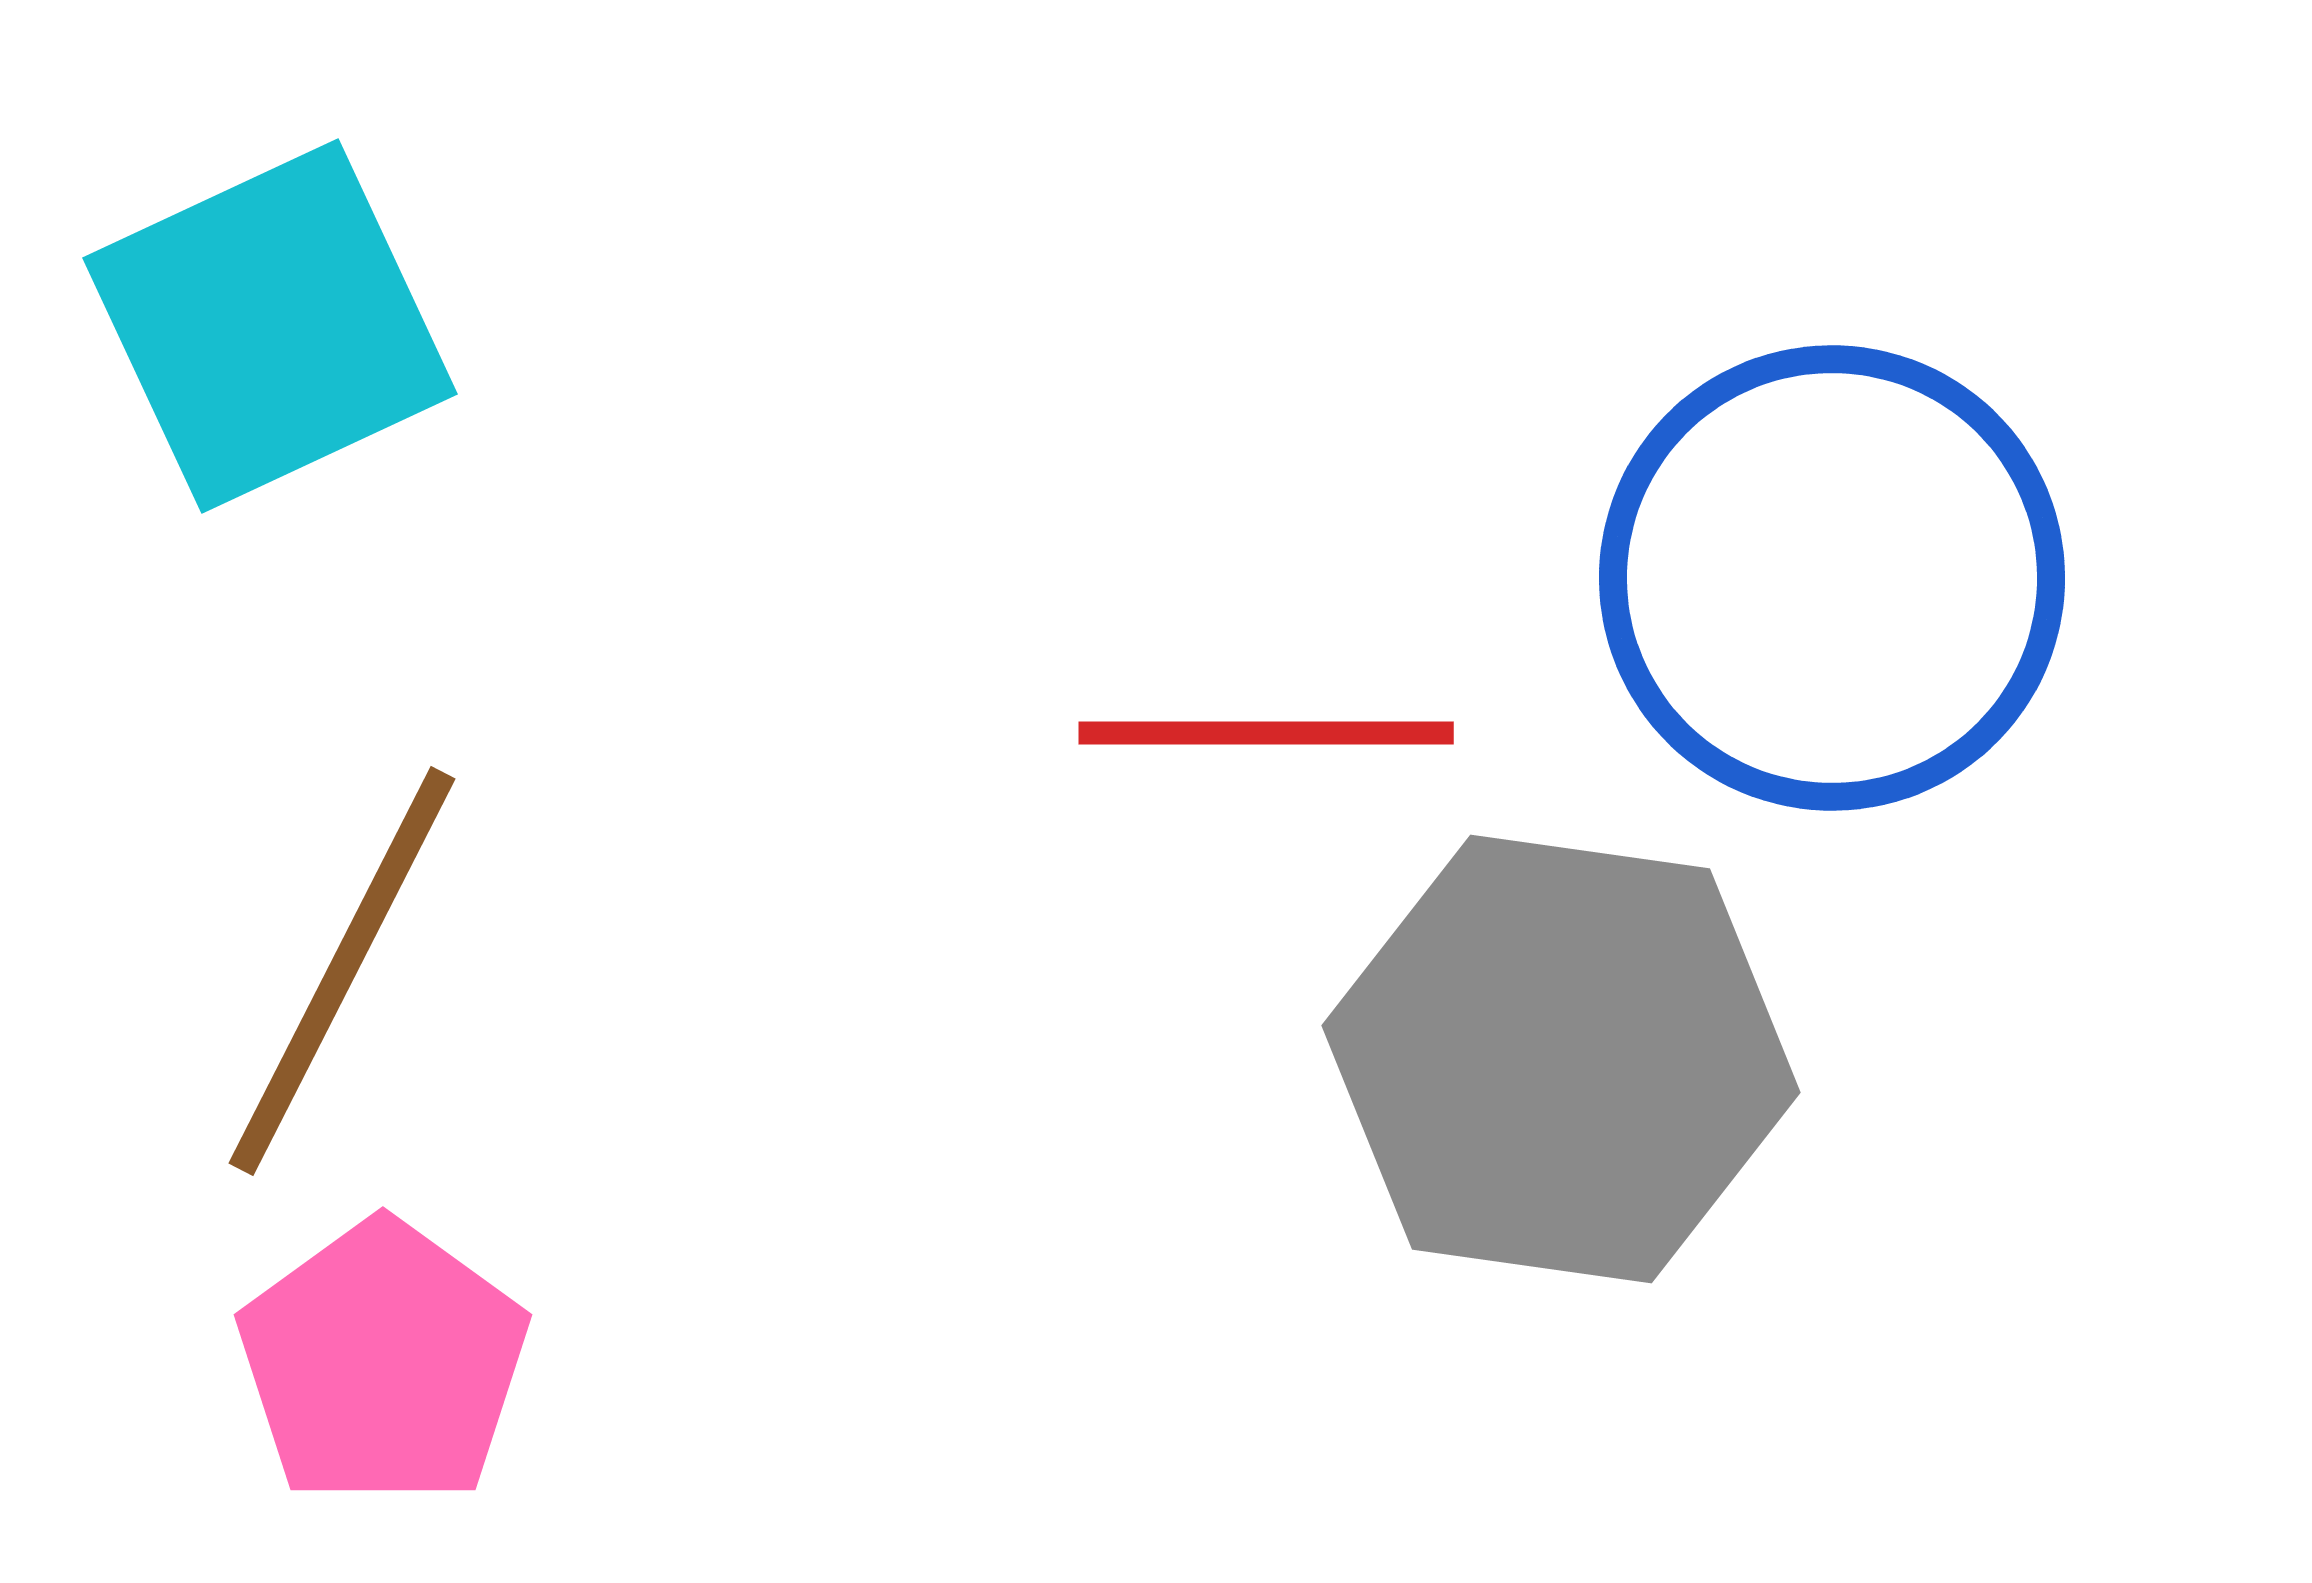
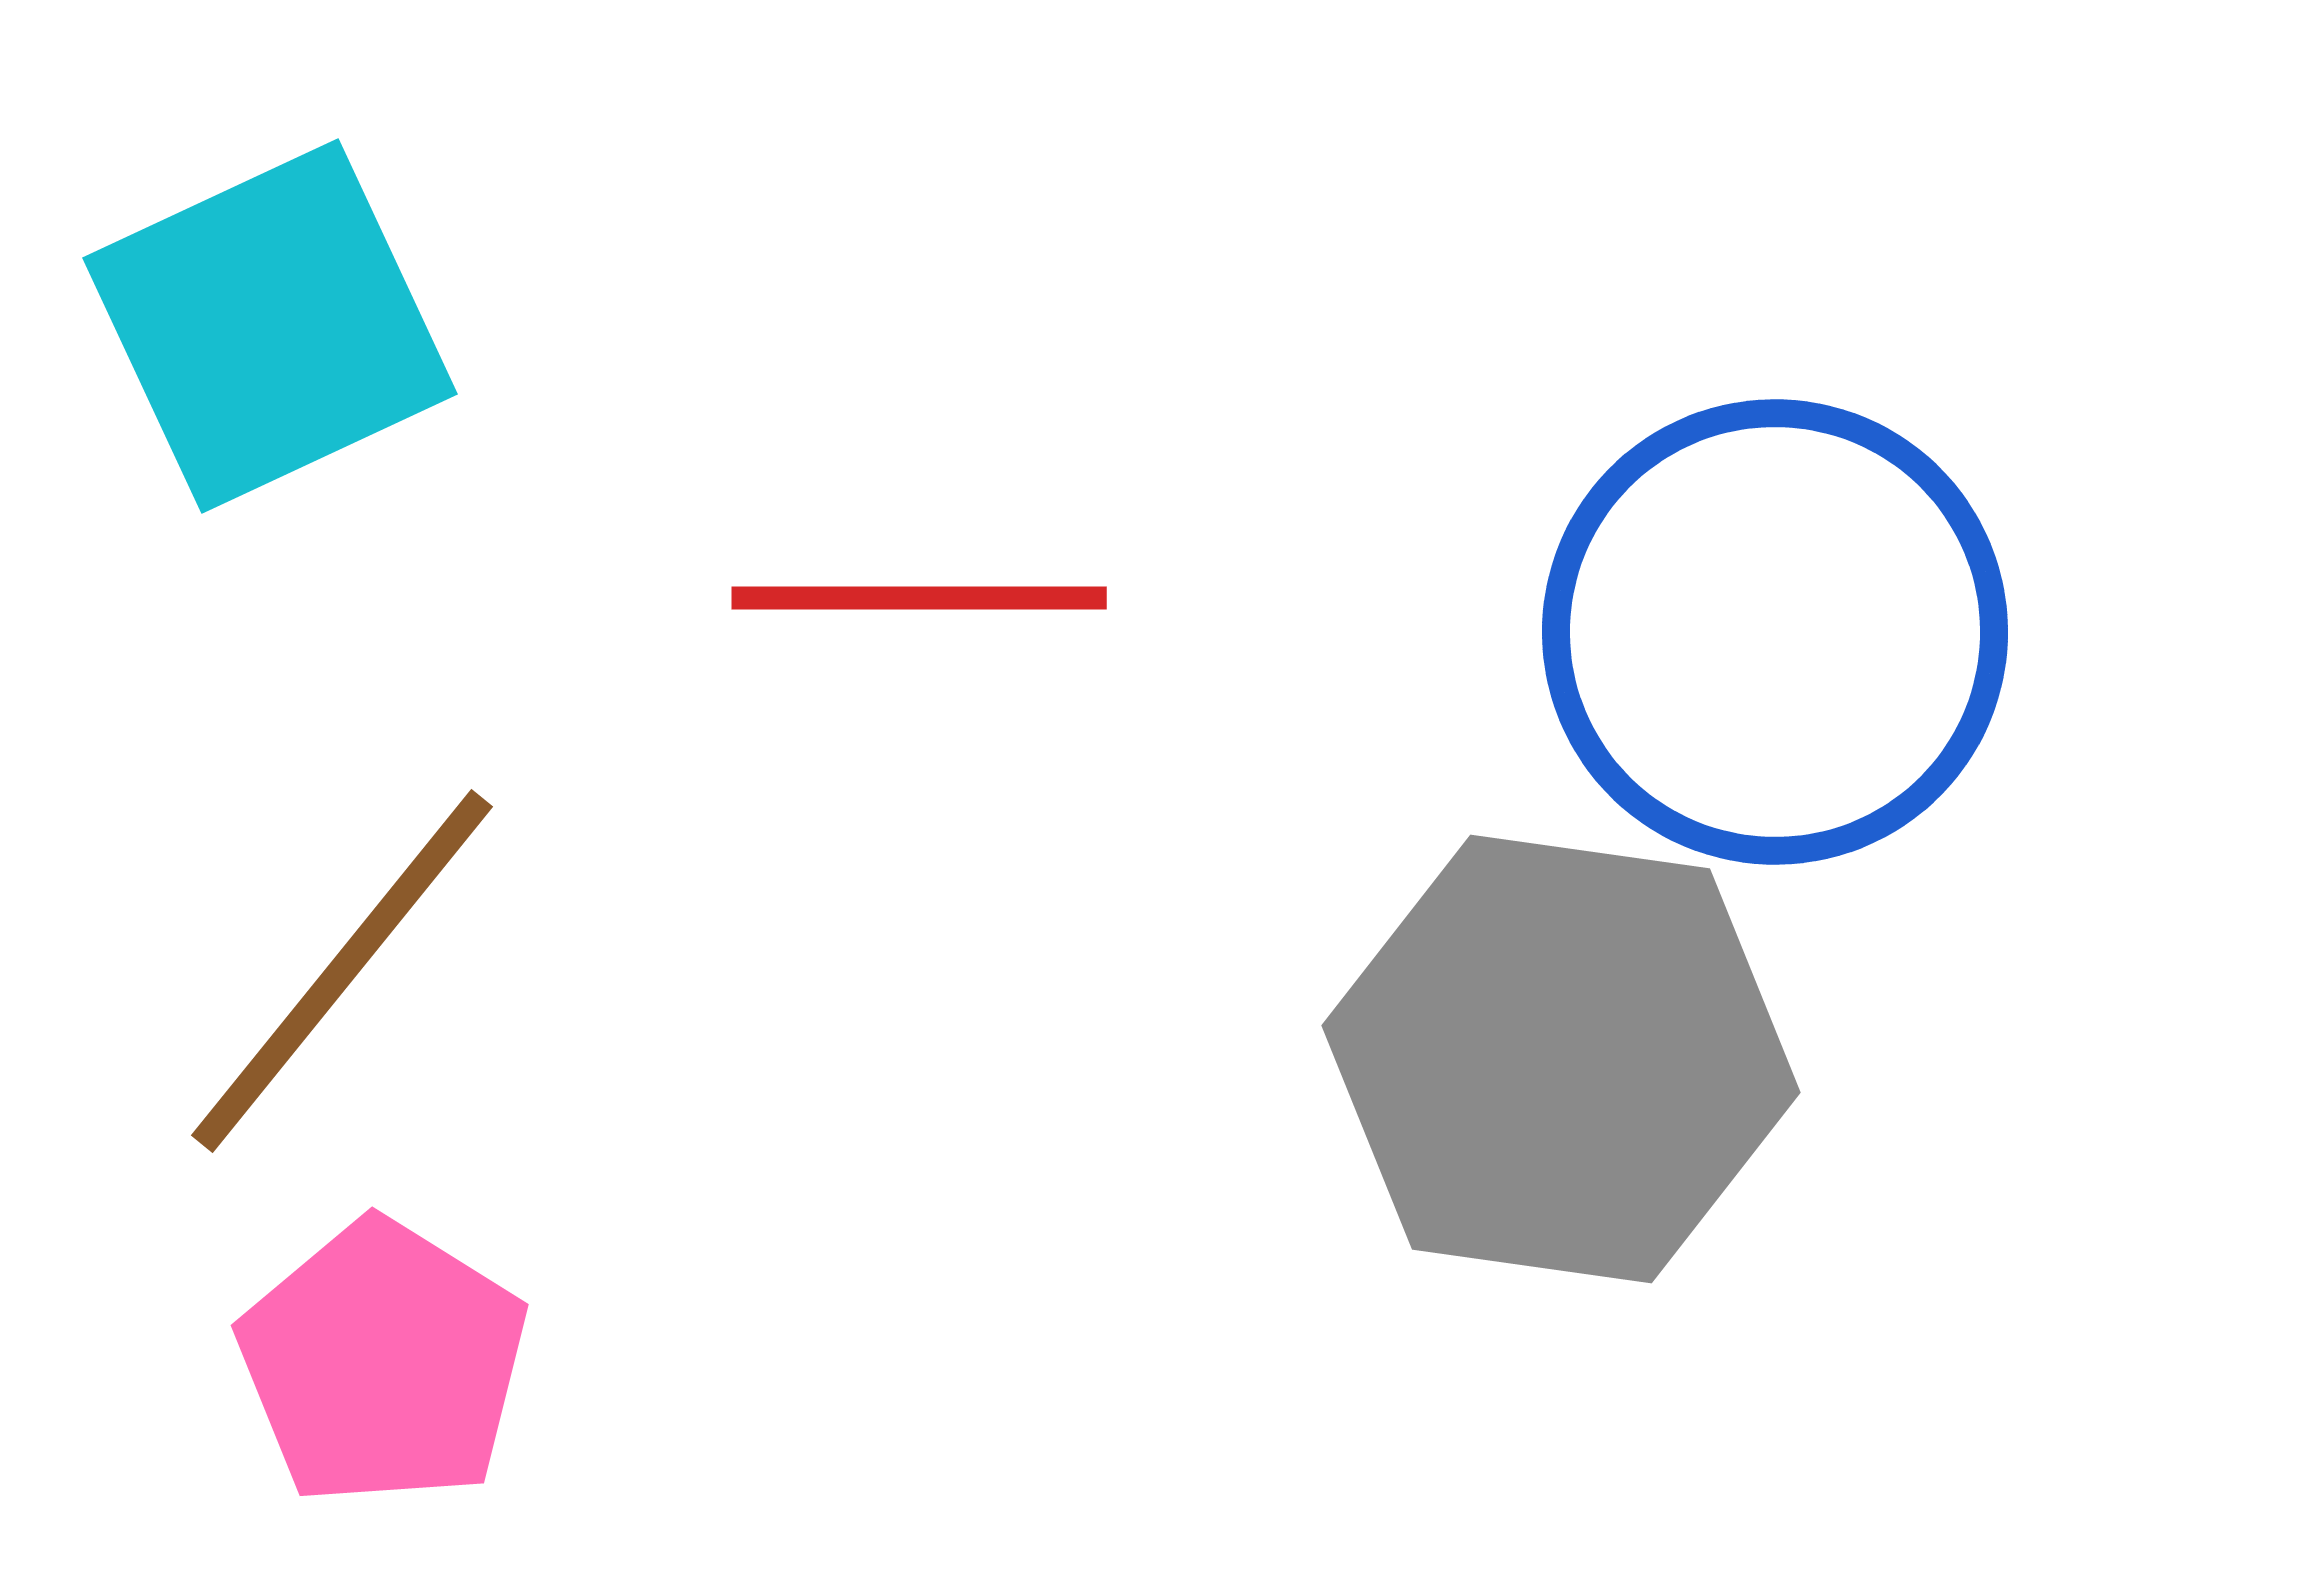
blue circle: moved 57 px left, 54 px down
red line: moved 347 px left, 135 px up
brown line: rotated 12 degrees clockwise
pink pentagon: rotated 4 degrees counterclockwise
